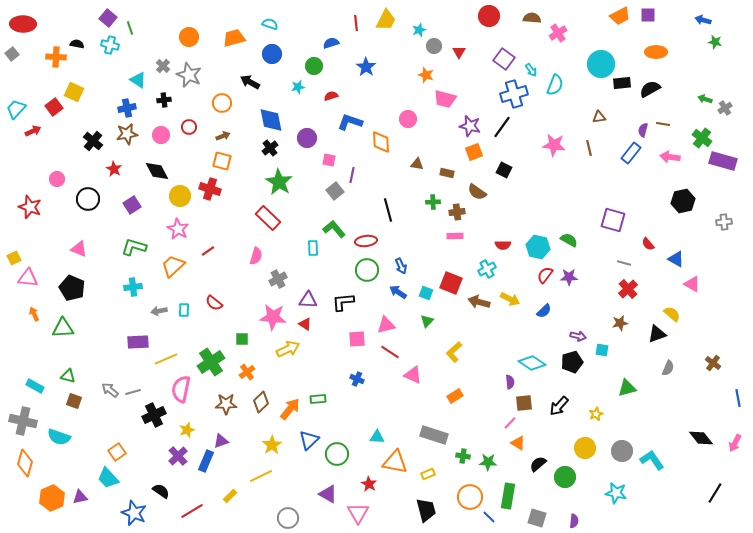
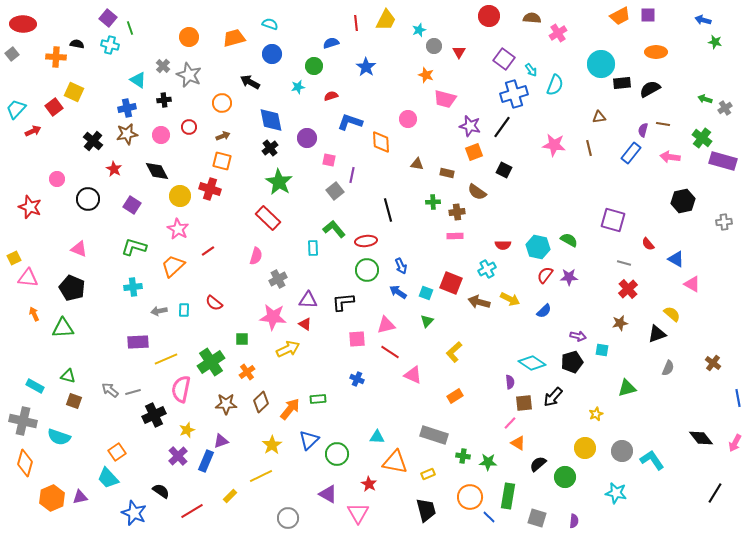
purple square at (132, 205): rotated 24 degrees counterclockwise
black arrow at (559, 406): moved 6 px left, 9 px up
